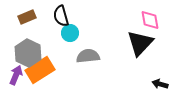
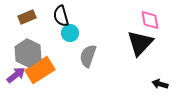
gray semicircle: rotated 65 degrees counterclockwise
purple arrow: rotated 30 degrees clockwise
